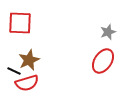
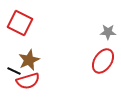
red square: rotated 25 degrees clockwise
gray star: rotated 21 degrees clockwise
red semicircle: moved 1 px right, 2 px up
